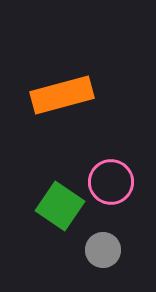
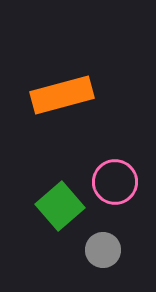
pink circle: moved 4 px right
green square: rotated 15 degrees clockwise
